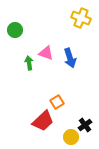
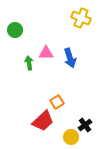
pink triangle: rotated 21 degrees counterclockwise
